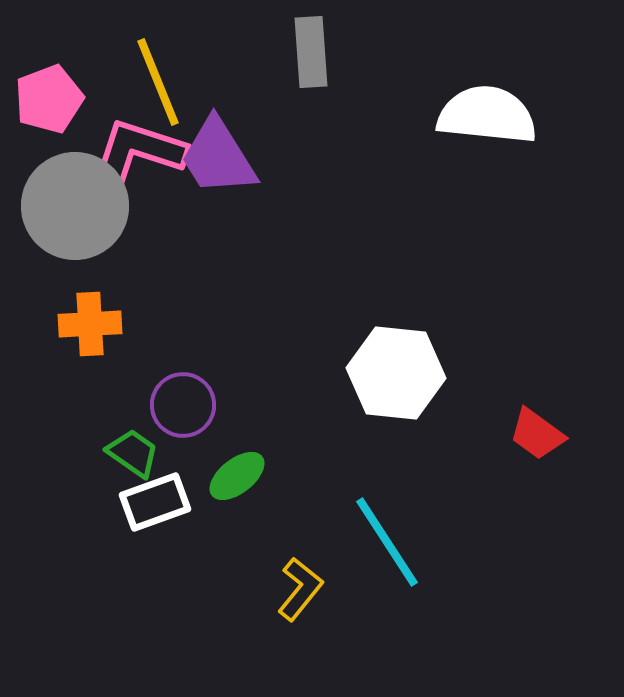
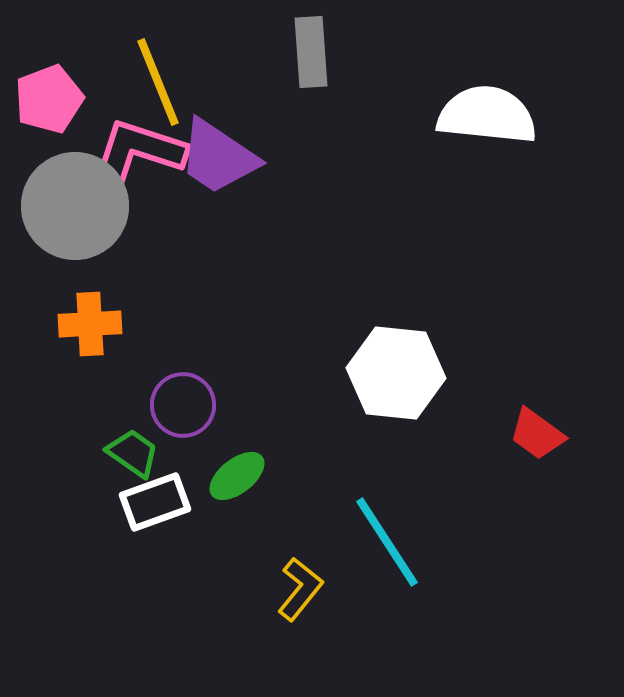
purple trapezoid: rotated 24 degrees counterclockwise
